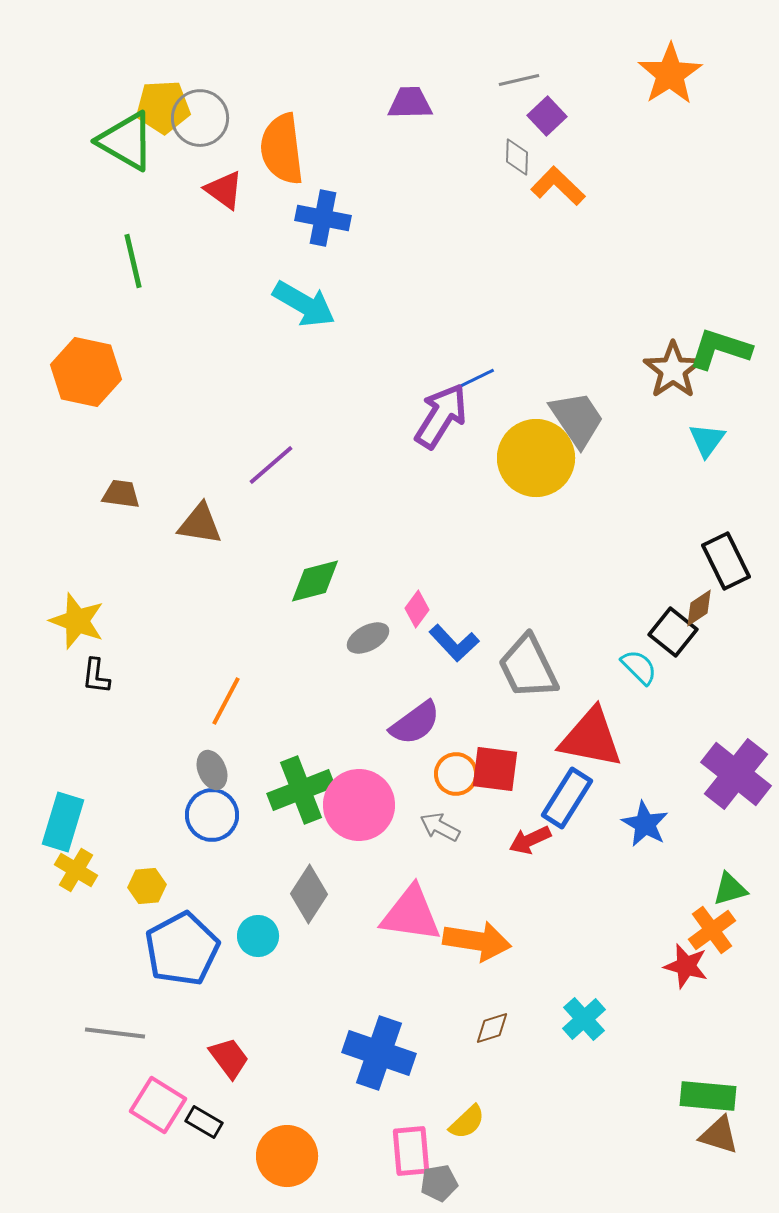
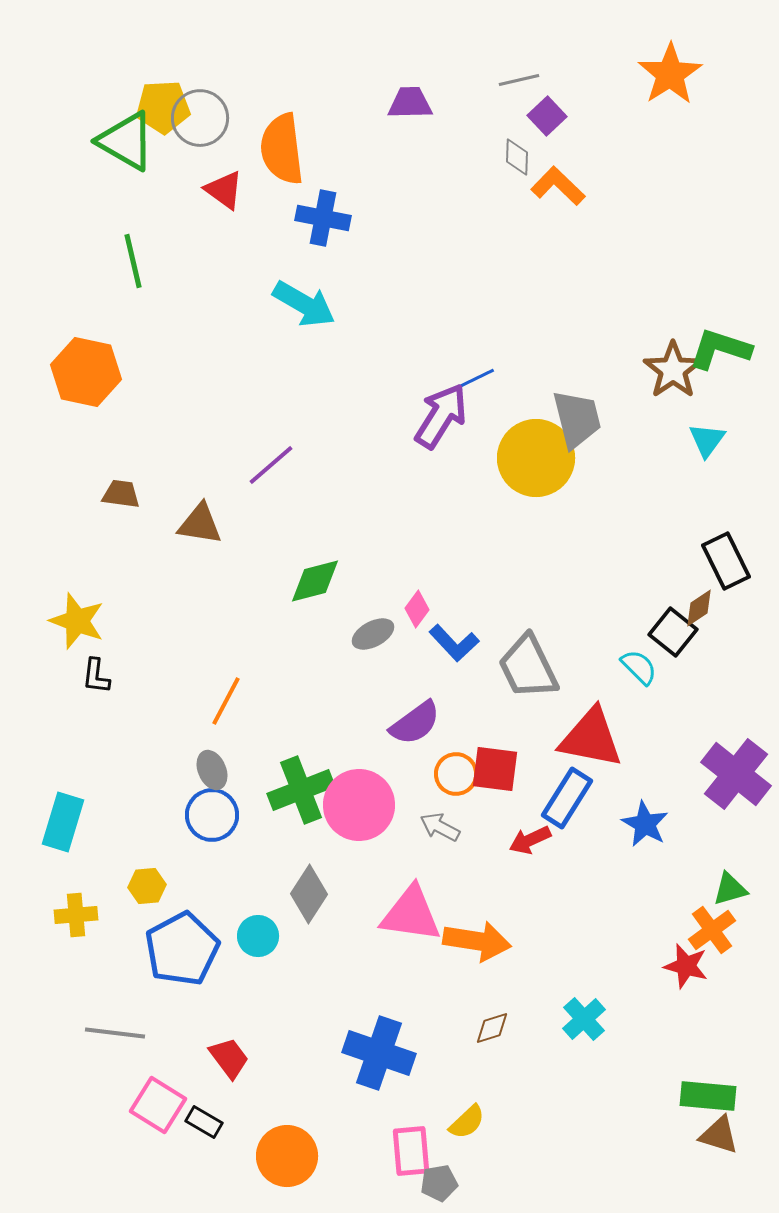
gray trapezoid at (577, 419): rotated 20 degrees clockwise
gray ellipse at (368, 638): moved 5 px right, 4 px up
yellow cross at (76, 870): moved 45 px down; rotated 36 degrees counterclockwise
